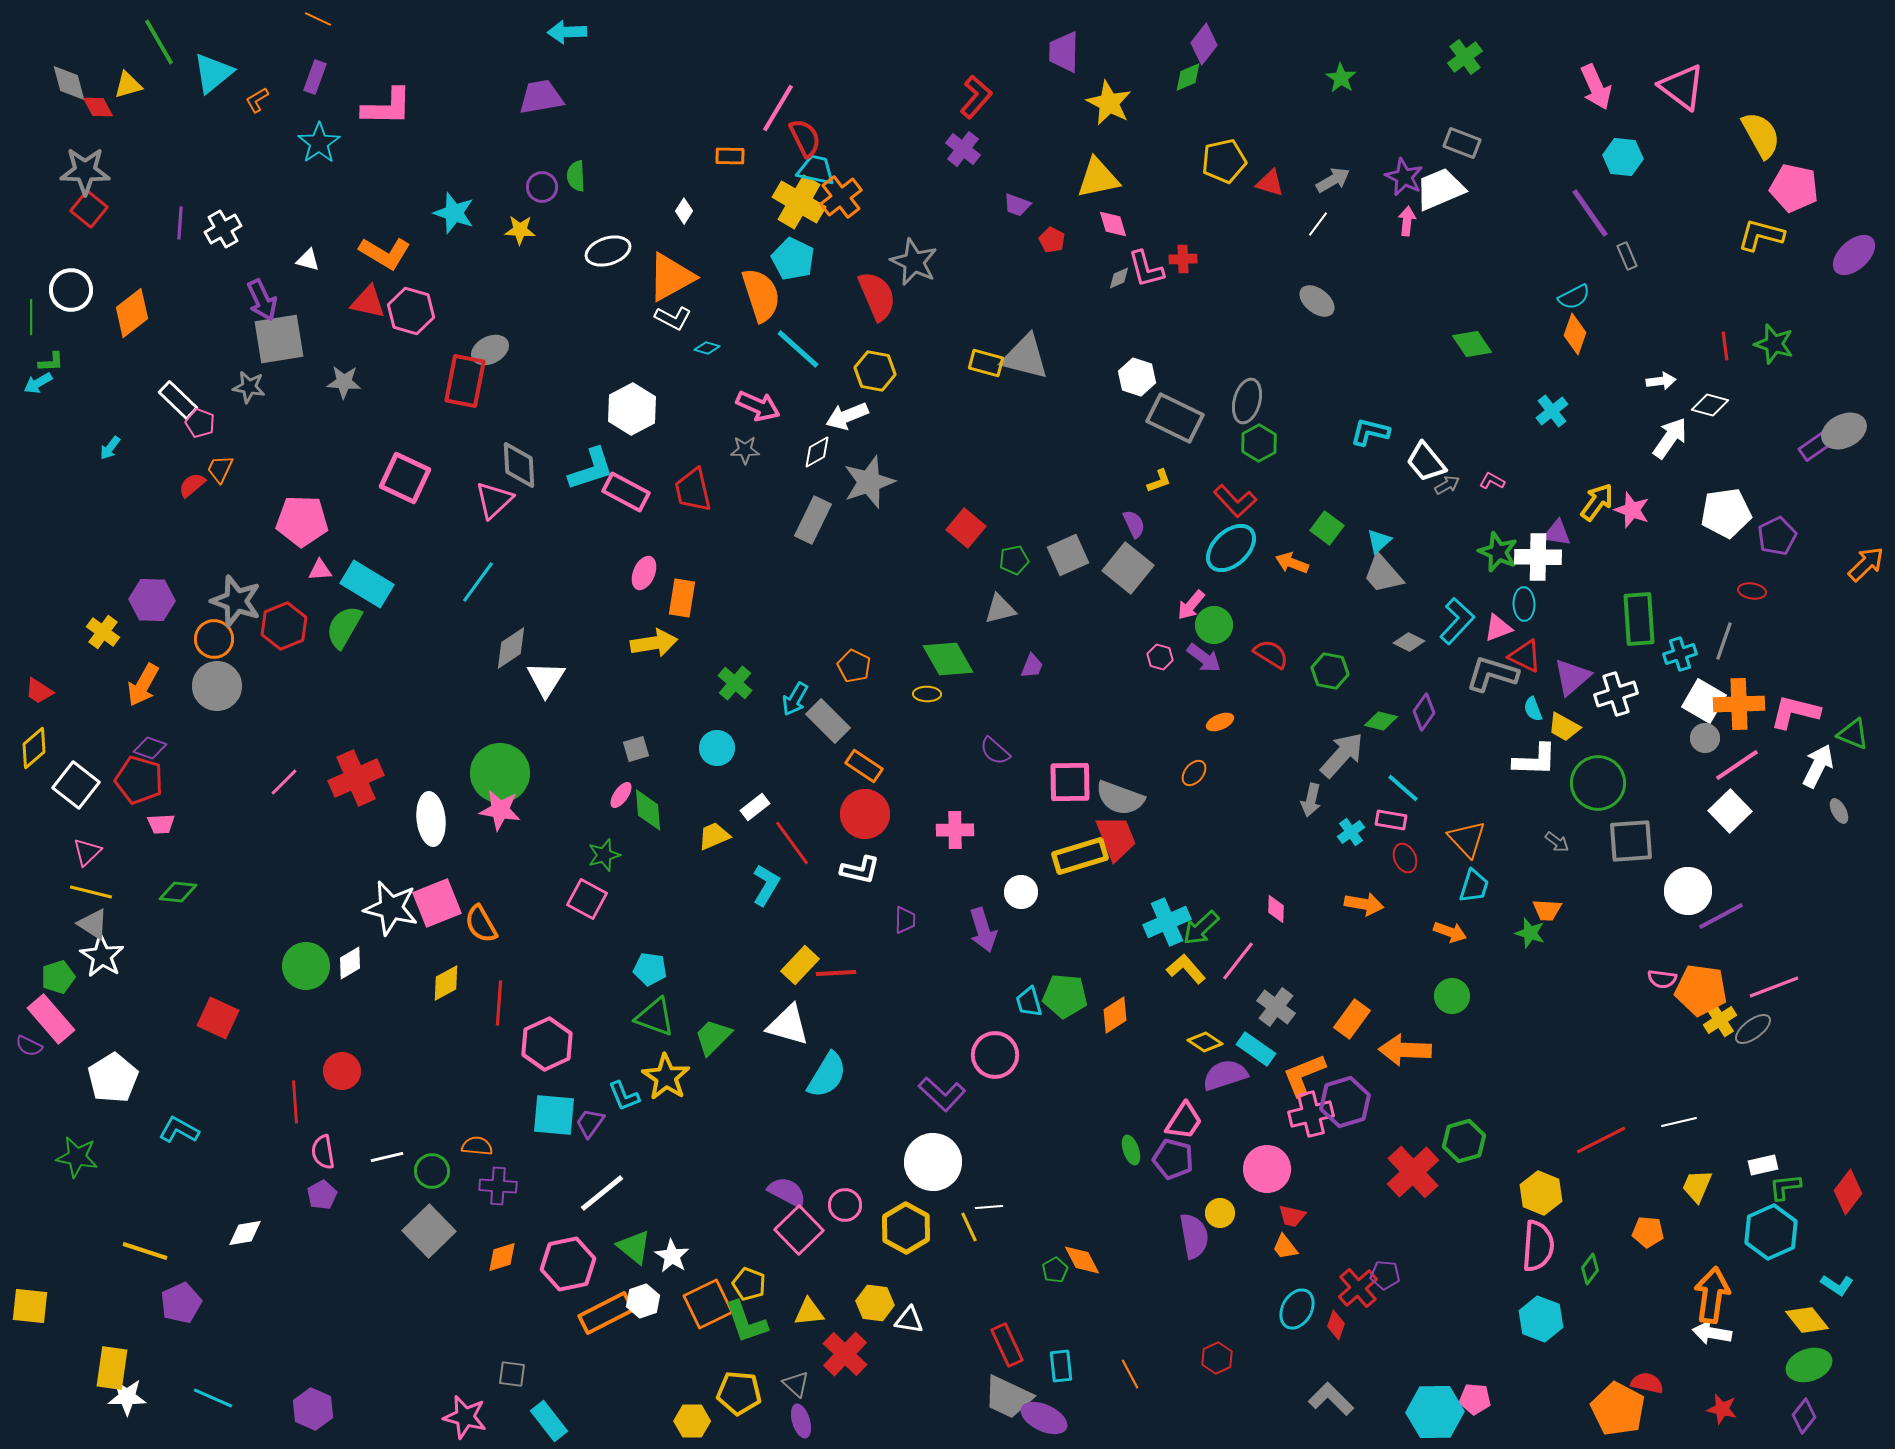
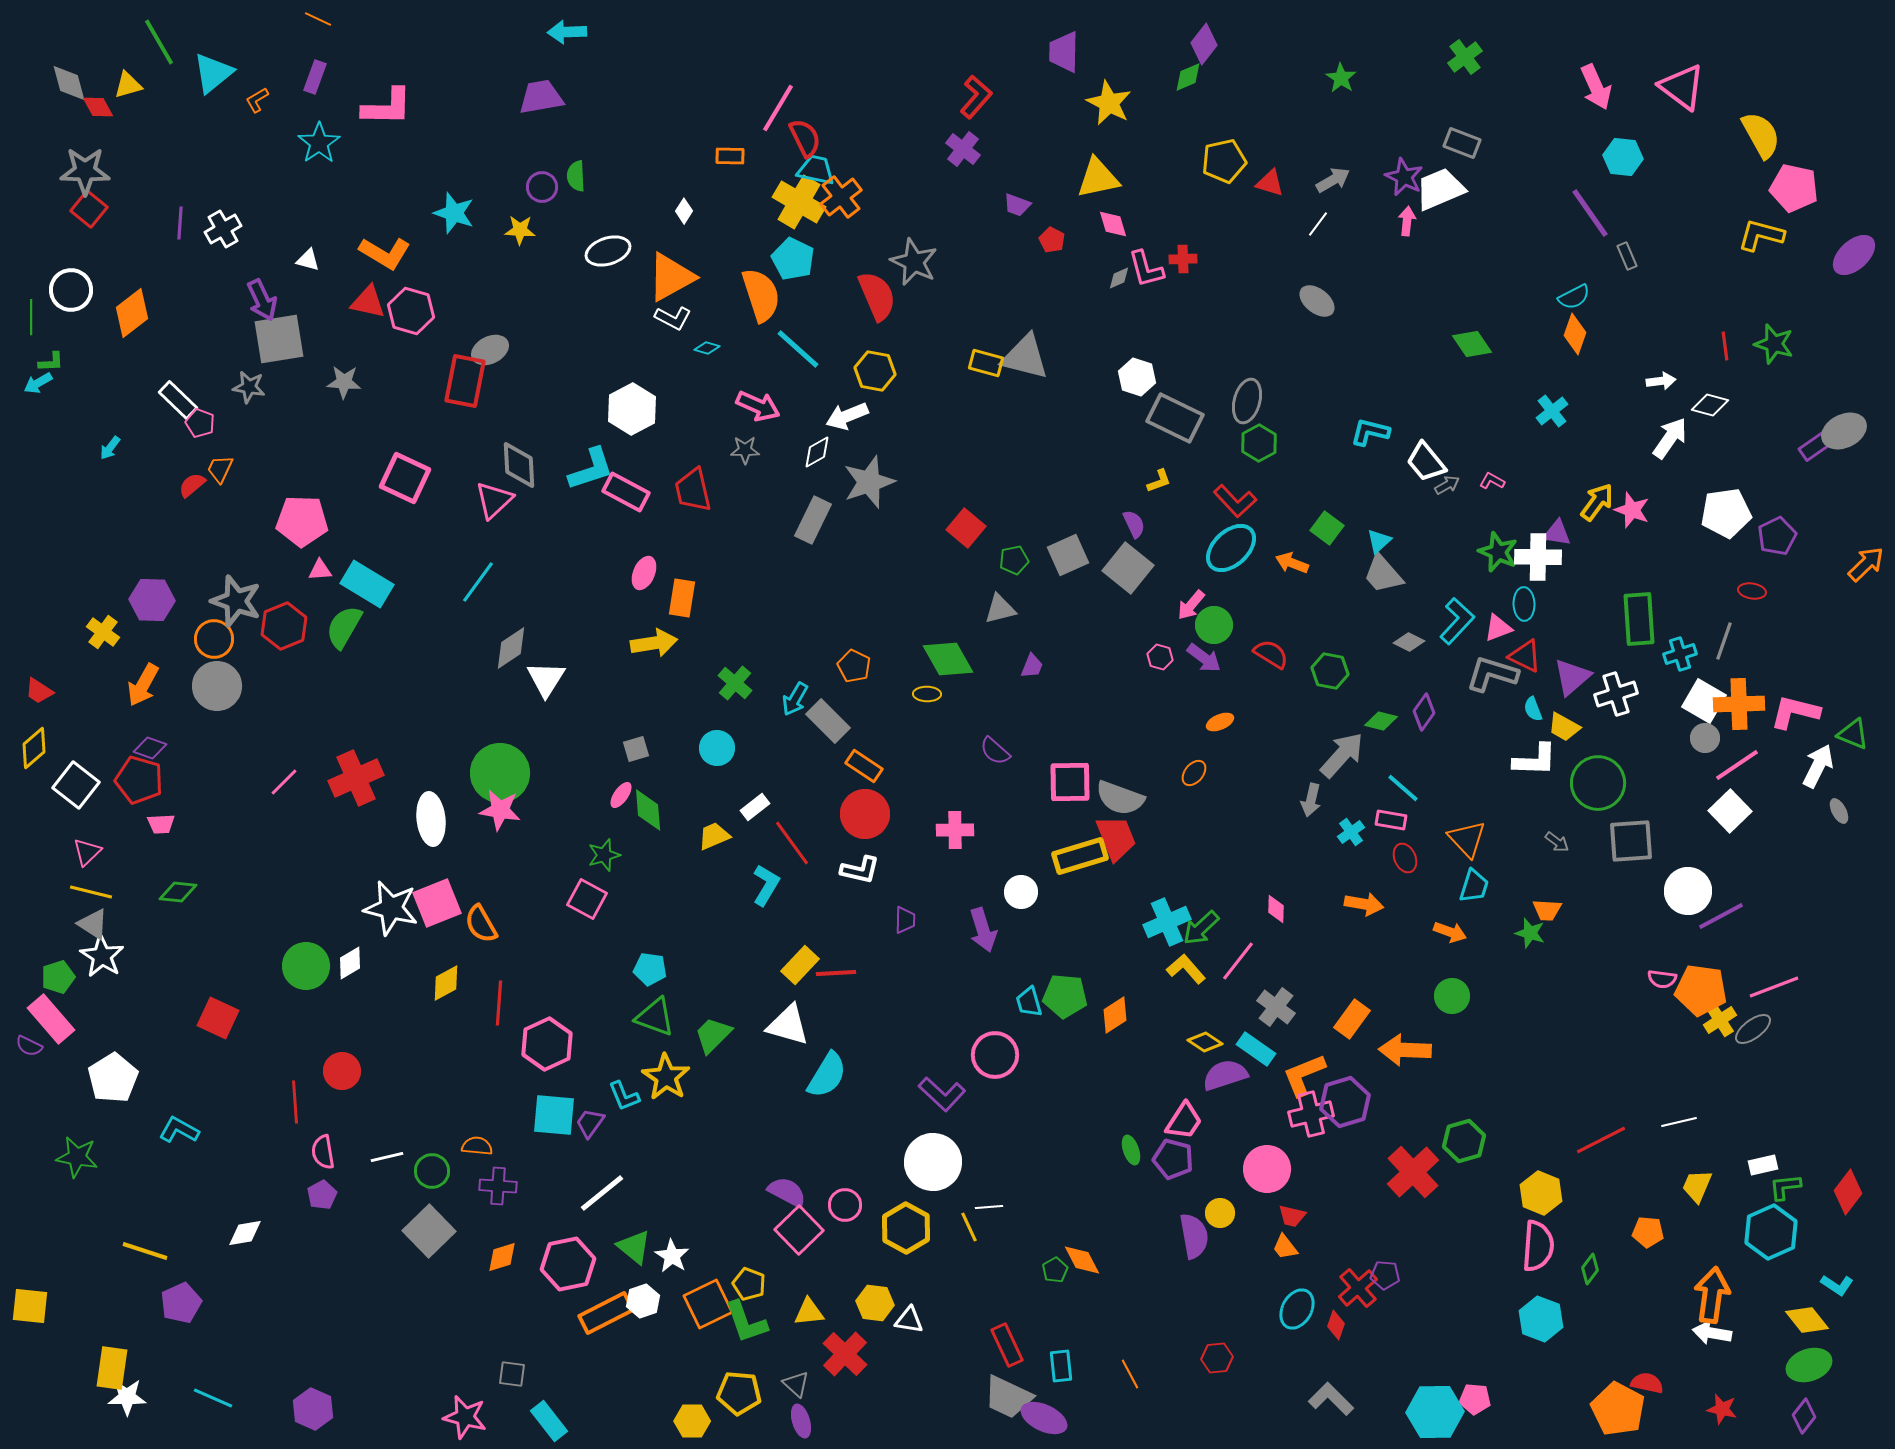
green trapezoid at (713, 1037): moved 2 px up
red hexagon at (1217, 1358): rotated 20 degrees clockwise
